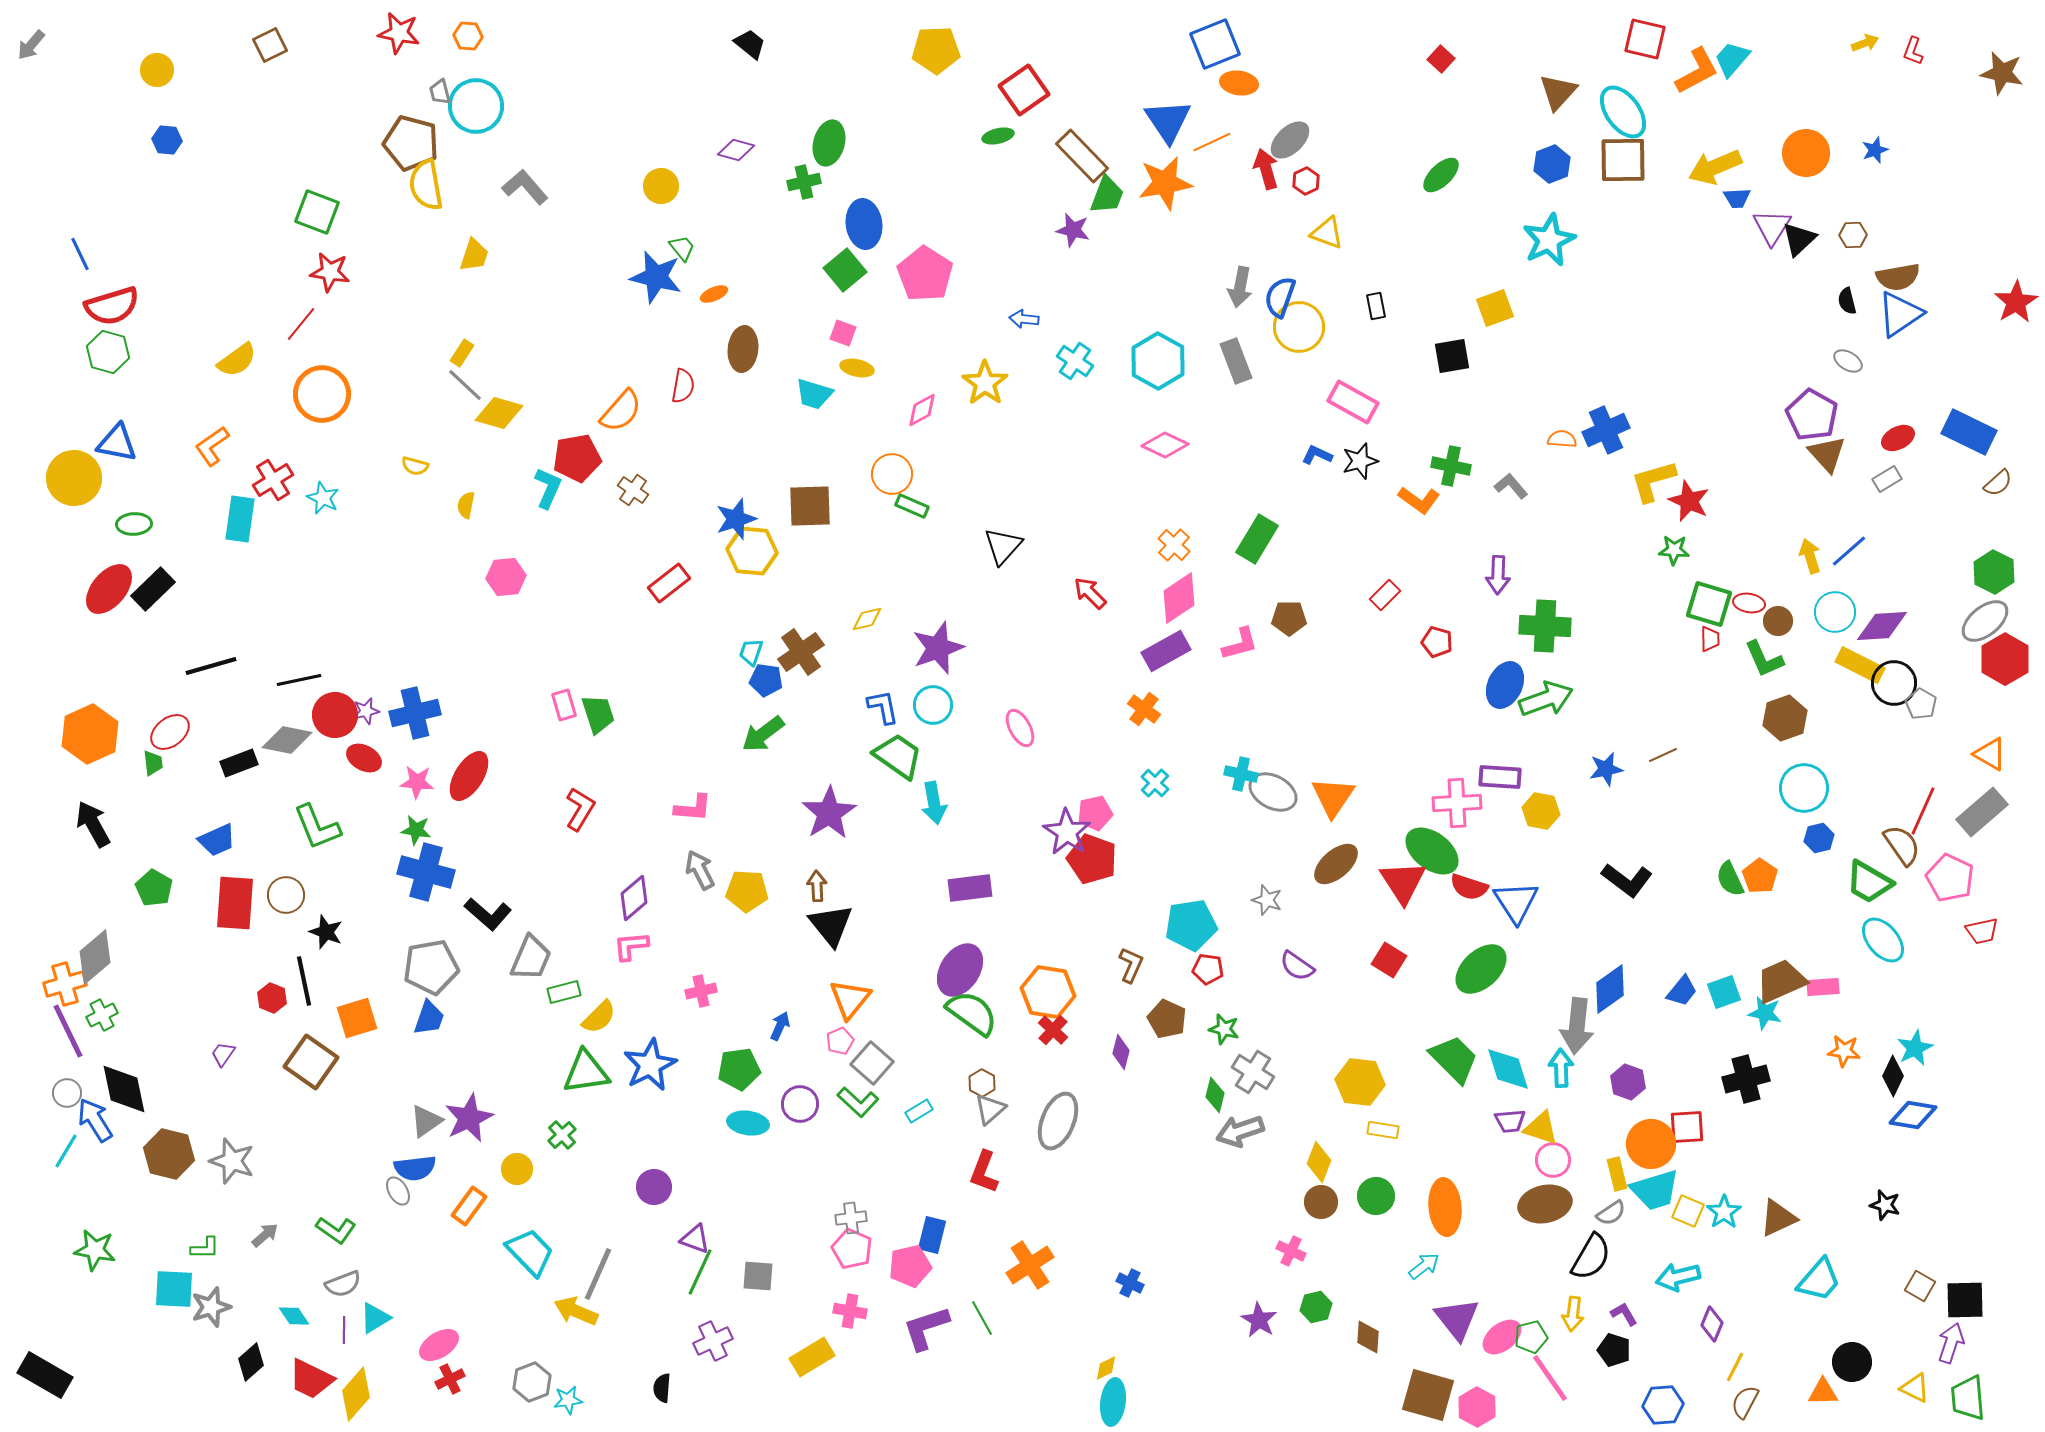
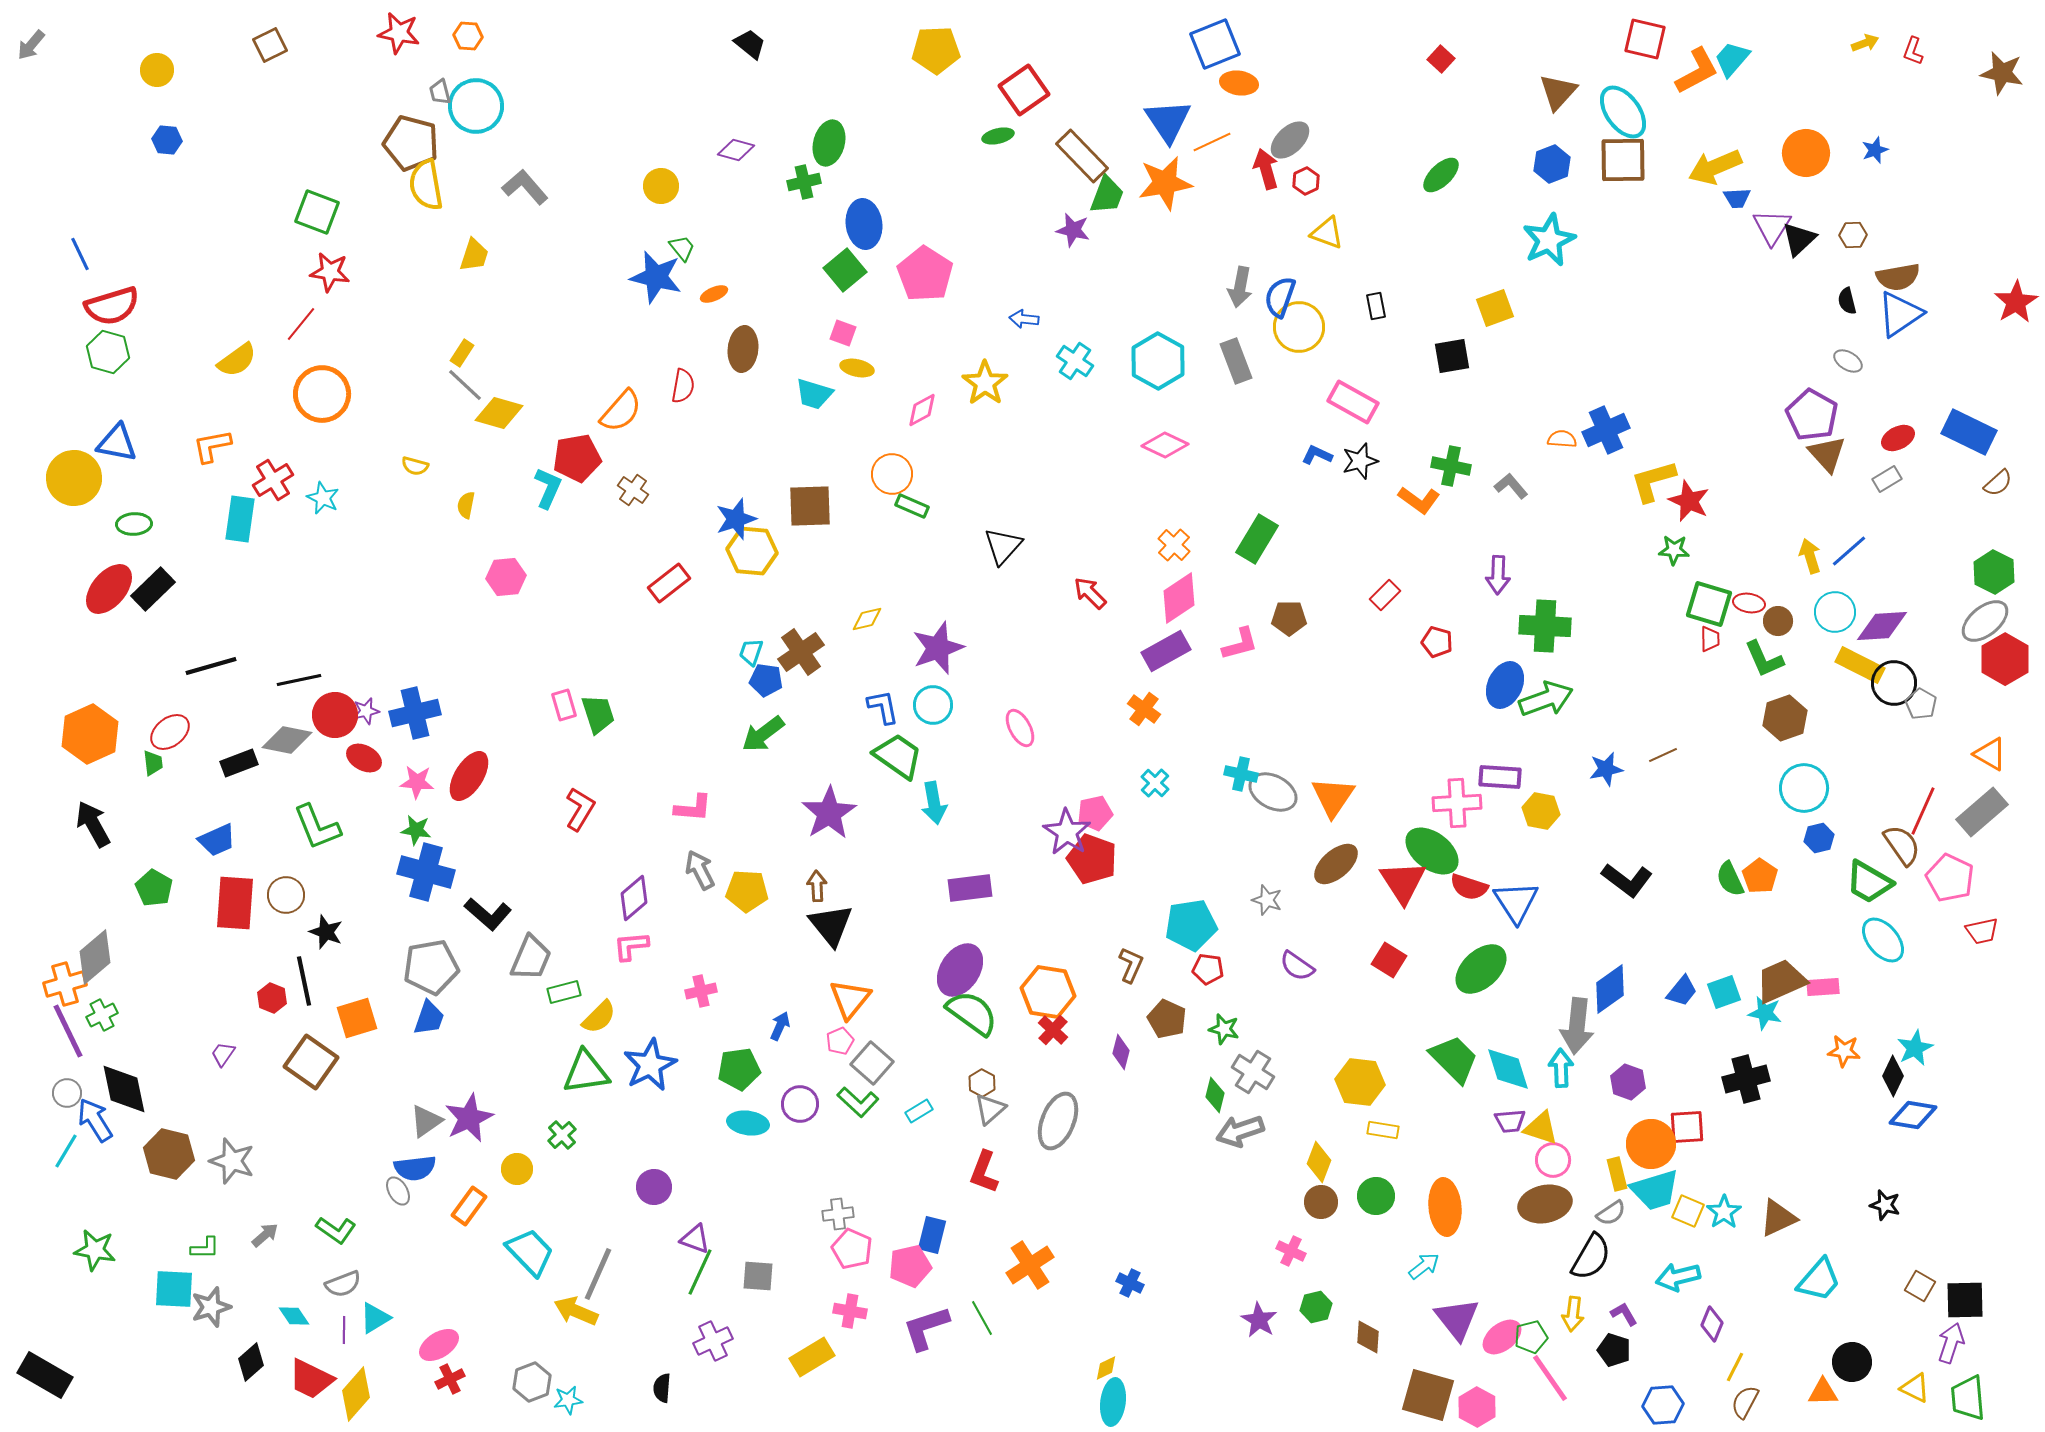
orange L-shape at (212, 446): rotated 24 degrees clockwise
gray cross at (851, 1218): moved 13 px left, 4 px up
